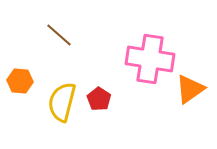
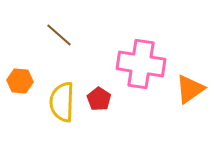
pink cross: moved 9 px left, 5 px down
yellow semicircle: rotated 12 degrees counterclockwise
